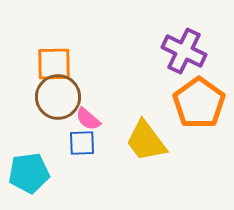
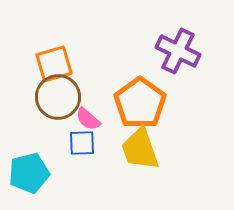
purple cross: moved 6 px left
orange square: rotated 15 degrees counterclockwise
orange pentagon: moved 59 px left
yellow trapezoid: moved 6 px left, 8 px down; rotated 18 degrees clockwise
cyan pentagon: rotated 6 degrees counterclockwise
